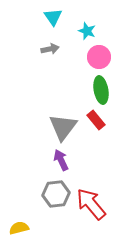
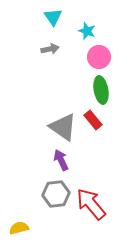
red rectangle: moved 3 px left
gray triangle: rotated 32 degrees counterclockwise
